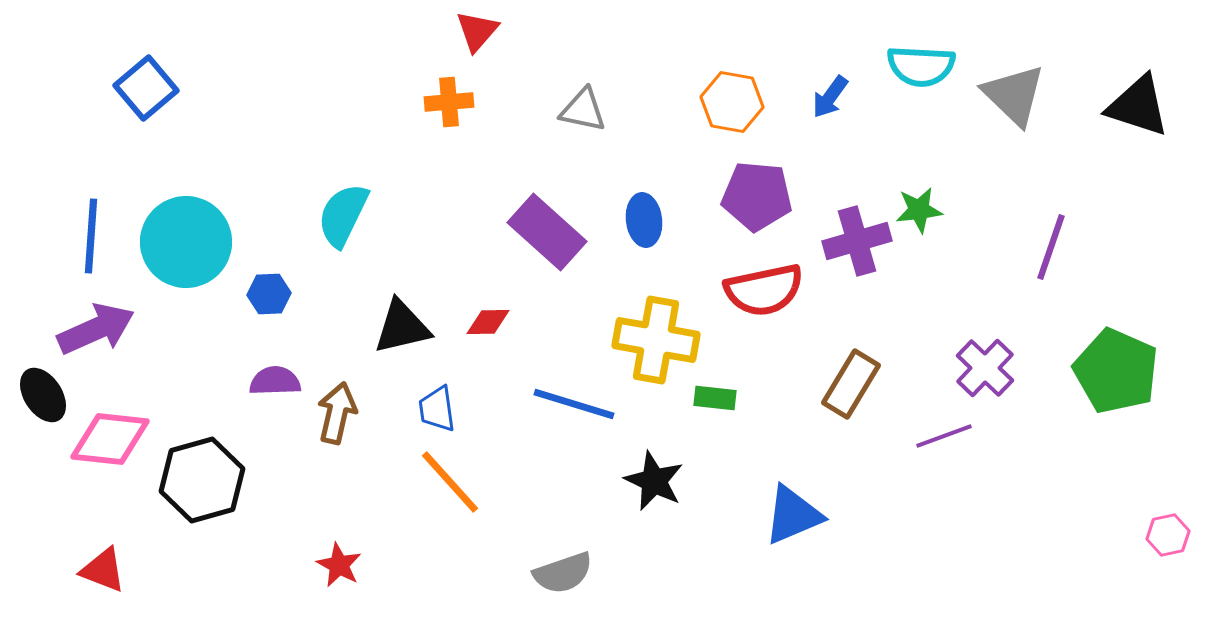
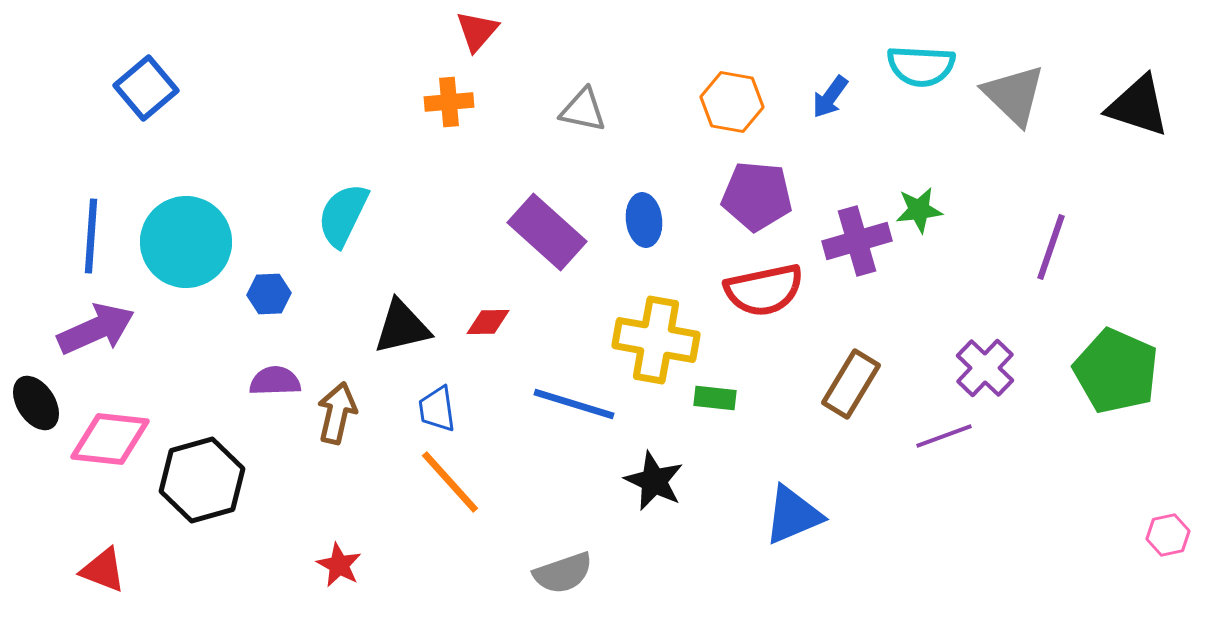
black ellipse at (43, 395): moved 7 px left, 8 px down
